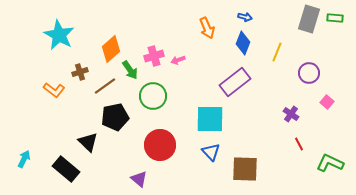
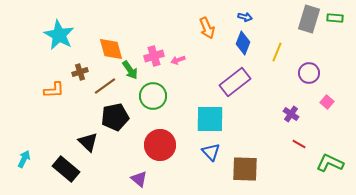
orange diamond: rotated 64 degrees counterclockwise
orange L-shape: rotated 40 degrees counterclockwise
red line: rotated 32 degrees counterclockwise
